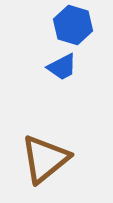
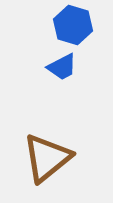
brown triangle: moved 2 px right, 1 px up
